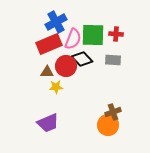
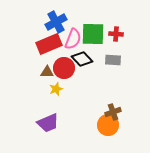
green square: moved 1 px up
red circle: moved 2 px left, 2 px down
yellow star: moved 2 px down; rotated 16 degrees counterclockwise
